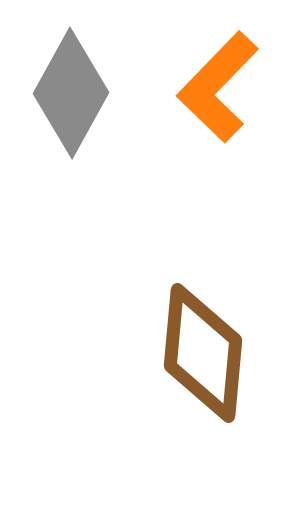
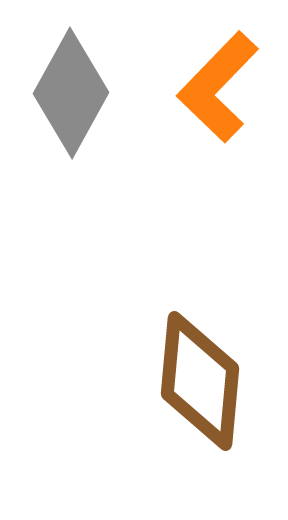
brown diamond: moved 3 px left, 28 px down
